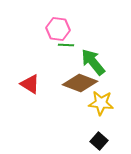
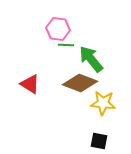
green arrow: moved 2 px left, 3 px up
yellow star: moved 2 px right
black square: rotated 30 degrees counterclockwise
